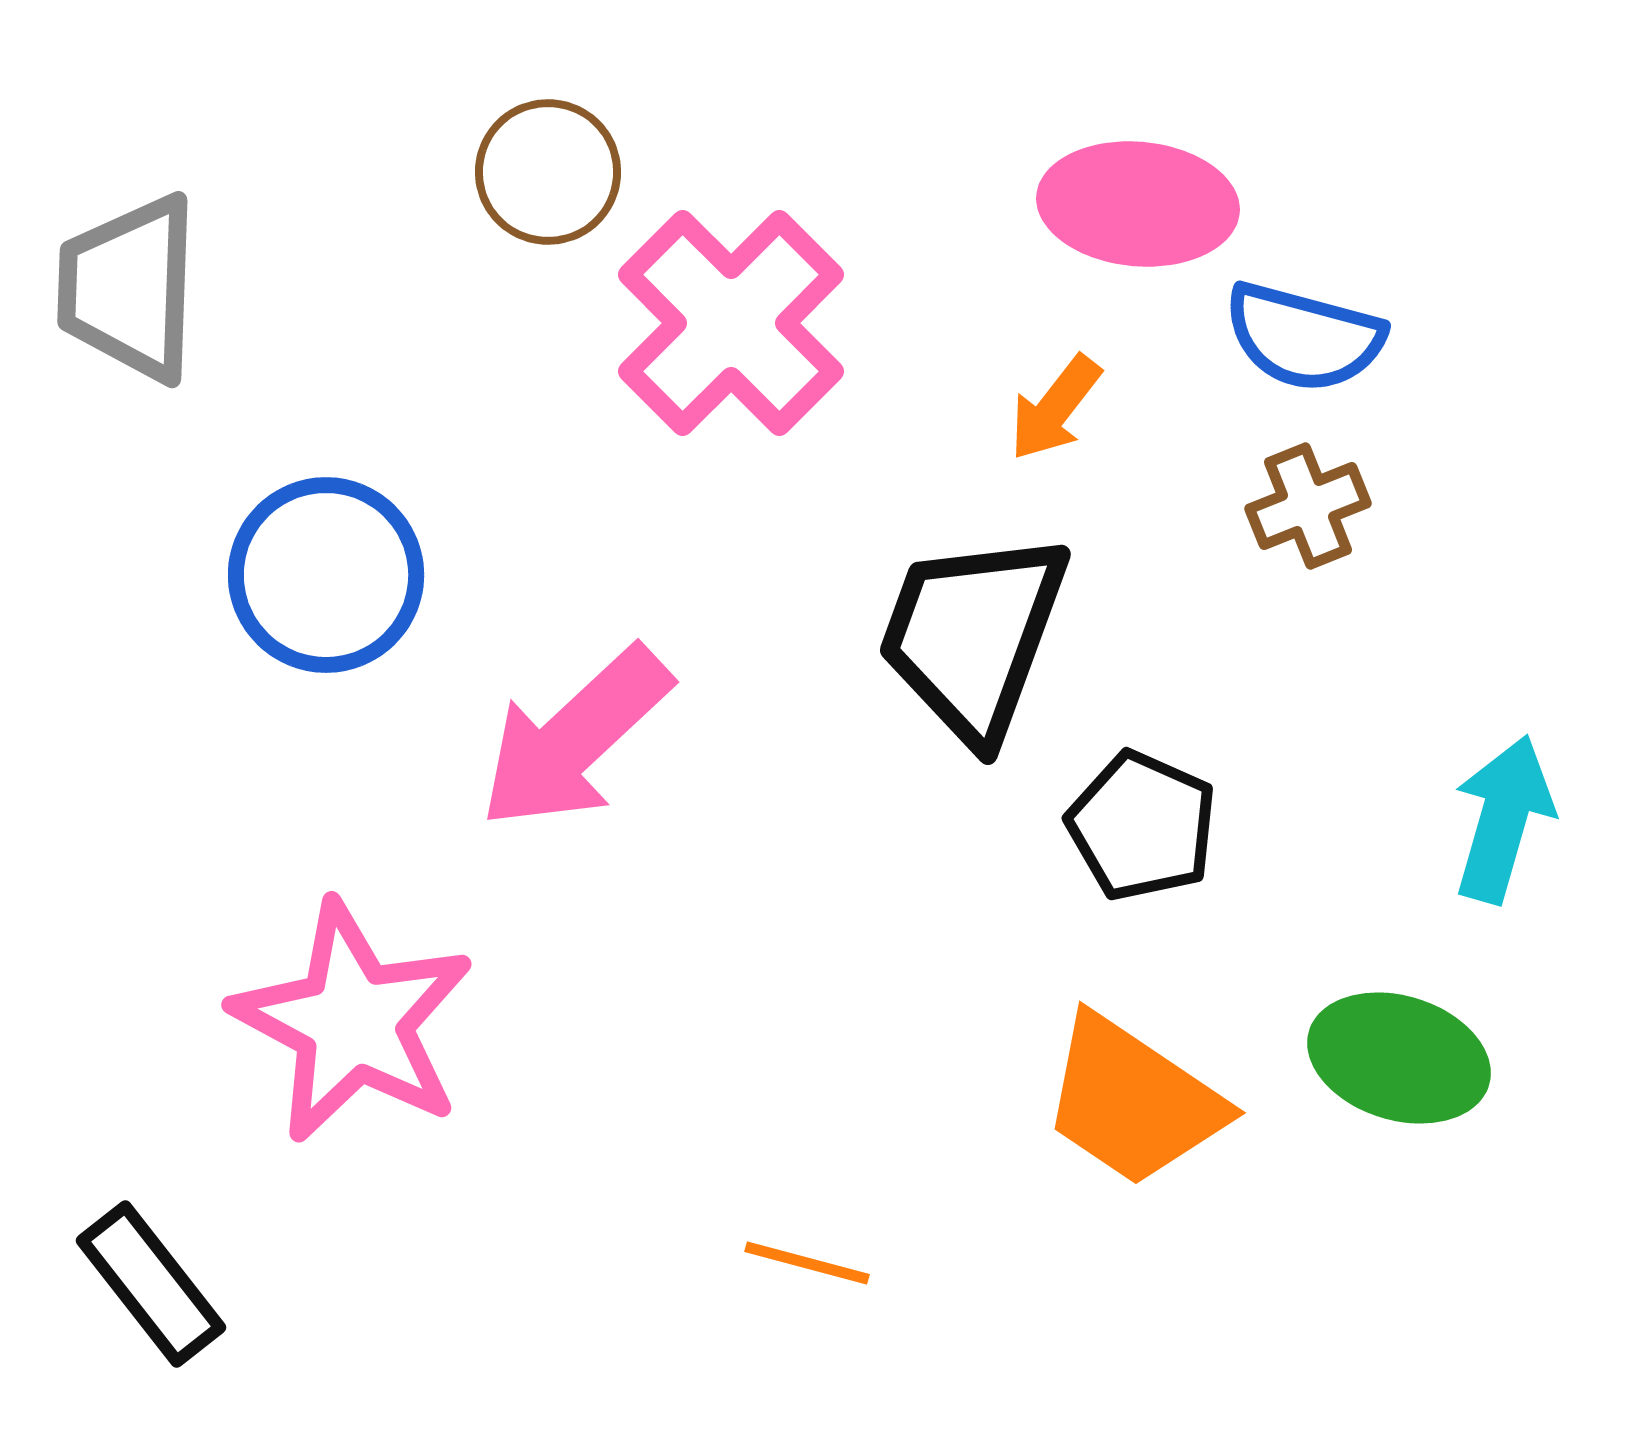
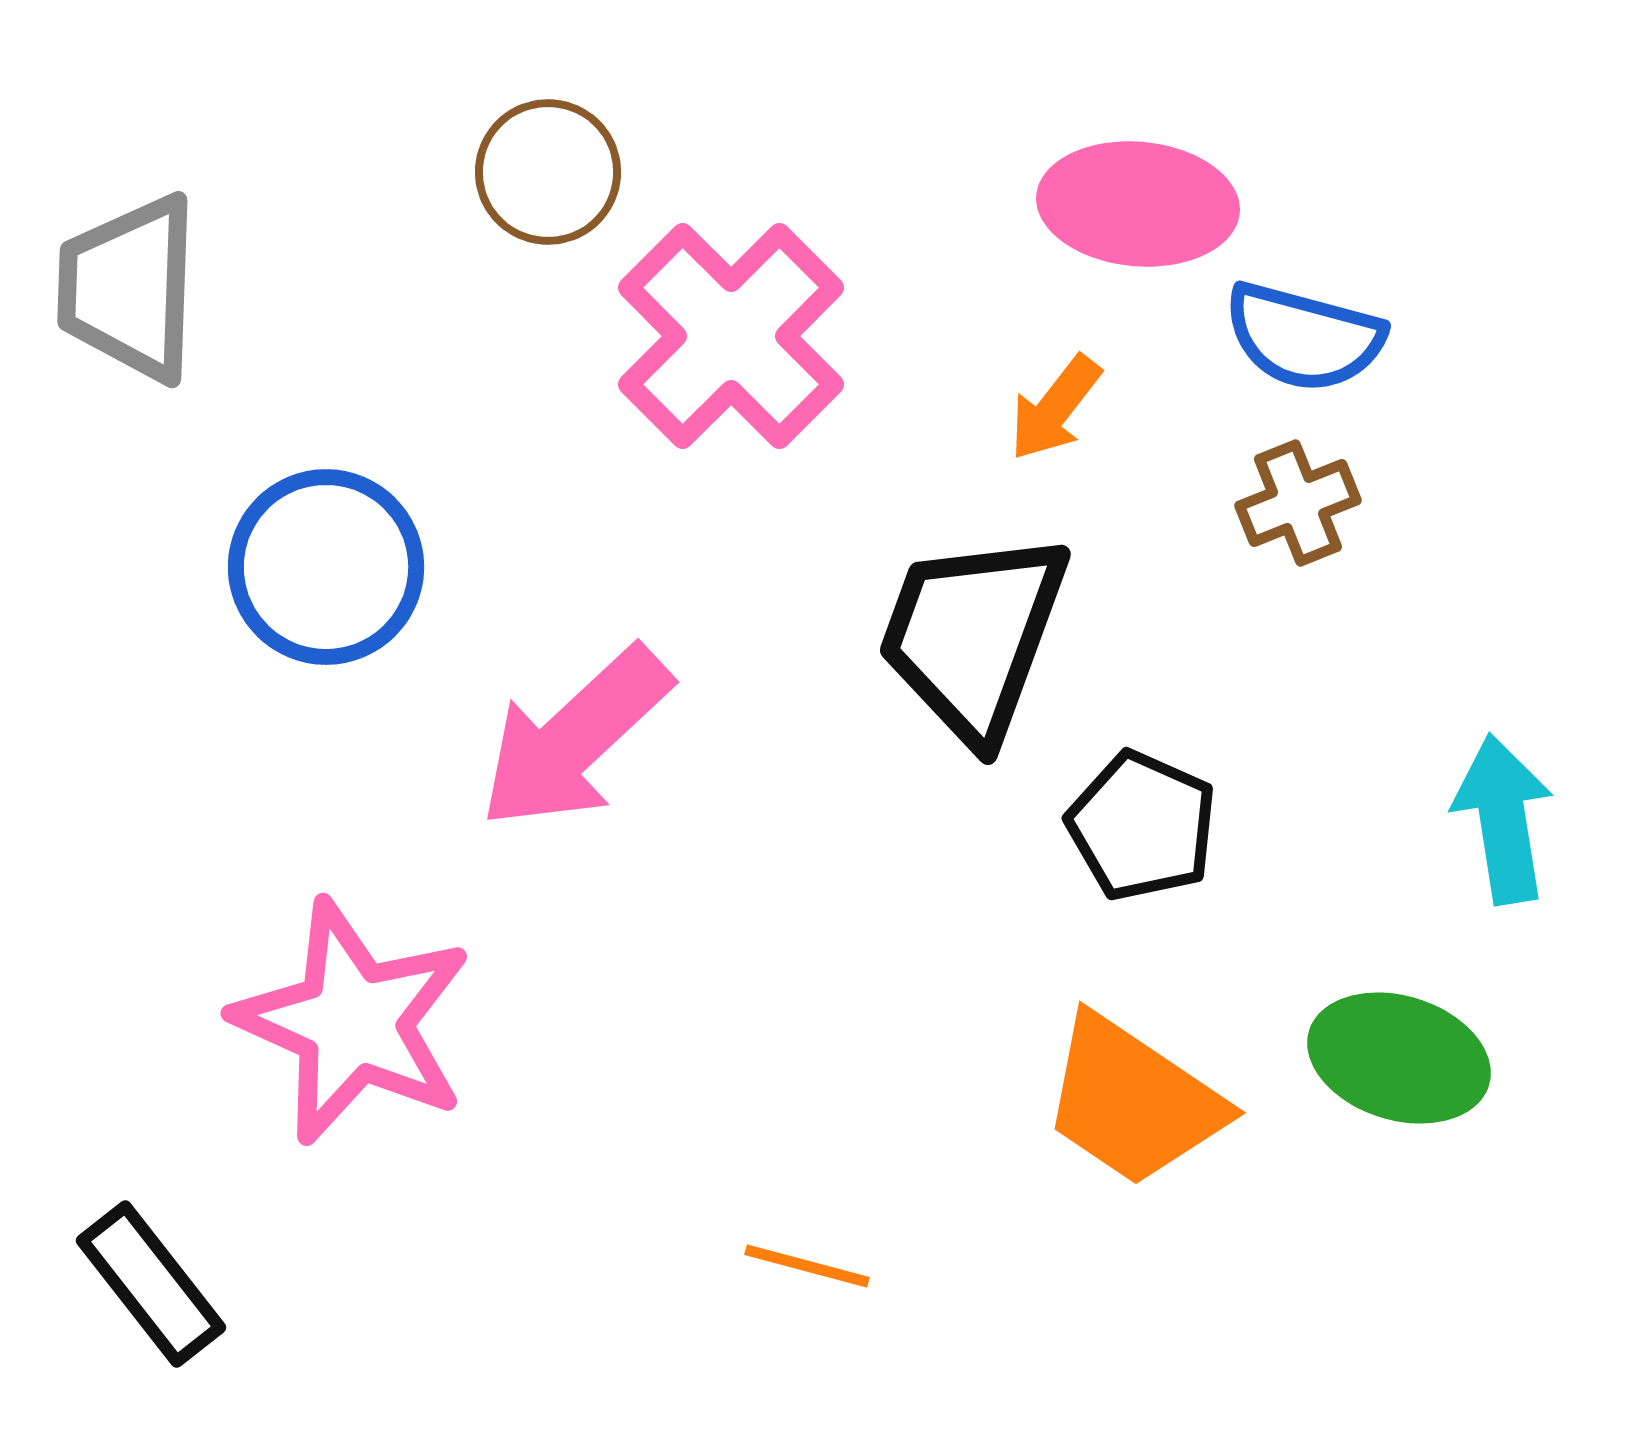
pink cross: moved 13 px down
brown cross: moved 10 px left, 3 px up
blue circle: moved 8 px up
cyan arrow: rotated 25 degrees counterclockwise
pink star: rotated 4 degrees counterclockwise
orange line: moved 3 px down
